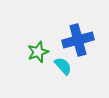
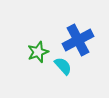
blue cross: rotated 12 degrees counterclockwise
